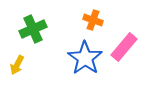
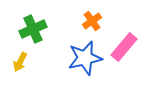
orange cross: moved 1 px left, 1 px down; rotated 36 degrees clockwise
blue star: rotated 24 degrees clockwise
yellow arrow: moved 3 px right, 3 px up
